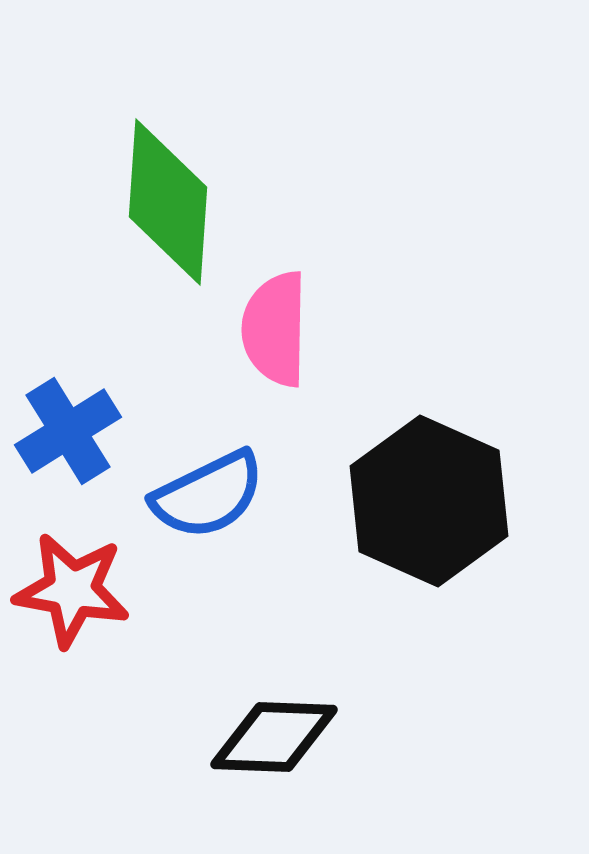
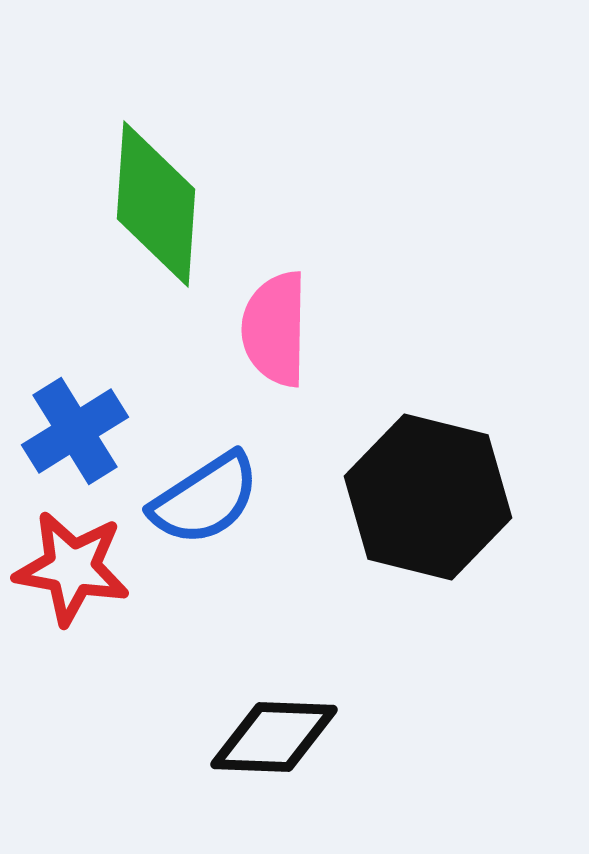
green diamond: moved 12 px left, 2 px down
blue cross: moved 7 px right
blue semicircle: moved 3 px left, 4 px down; rotated 7 degrees counterclockwise
black hexagon: moved 1 px left, 4 px up; rotated 10 degrees counterclockwise
red star: moved 22 px up
